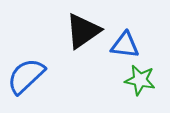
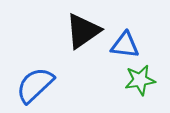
blue semicircle: moved 9 px right, 9 px down
green star: rotated 20 degrees counterclockwise
